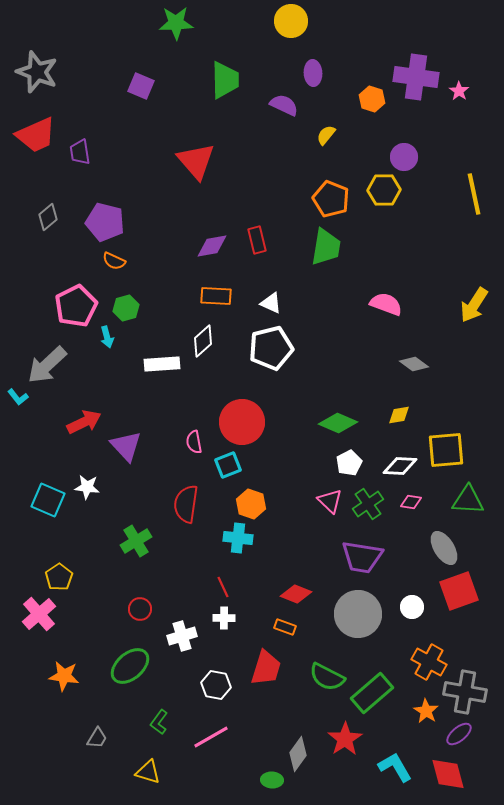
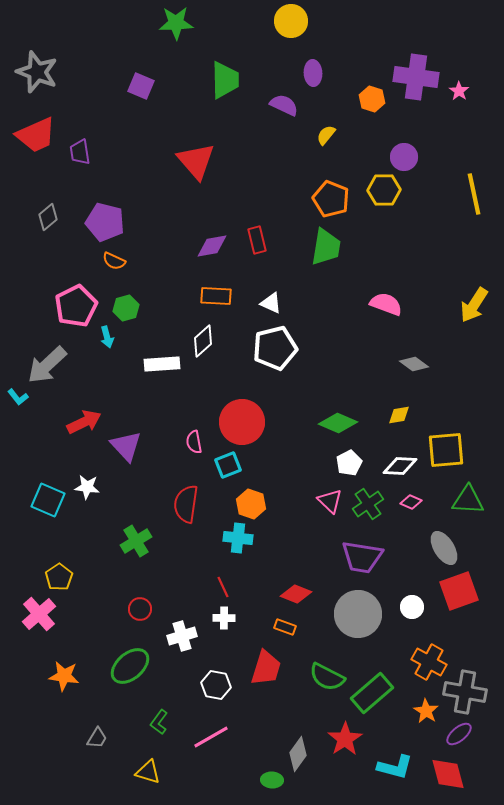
white pentagon at (271, 348): moved 4 px right
pink diamond at (411, 502): rotated 15 degrees clockwise
cyan L-shape at (395, 767): rotated 135 degrees clockwise
